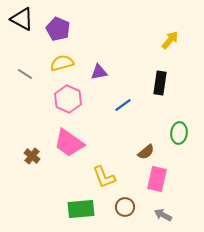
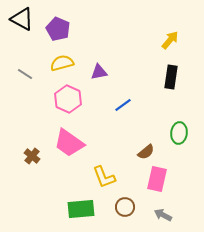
black rectangle: moved 11 px right, 6 px up
